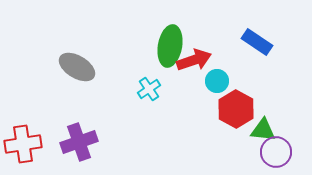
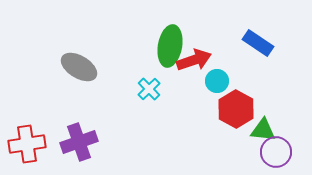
blue rectangle: moved 1 px right, 1 px down
gray ellipse: moved 2 px right
cyan cross: rotated 10 degrees counterclockwise
red cross: moved 4 px right
